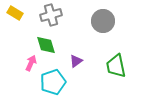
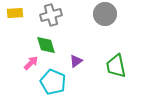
yellow rectangle: rotated 35 degrees counterclockwise
gray circle: moved 2 px right, 7 px up
pink arrow: rotated 21 degrees clockwise
cyan pentagon: rotated 30 degrees counterclockwise
